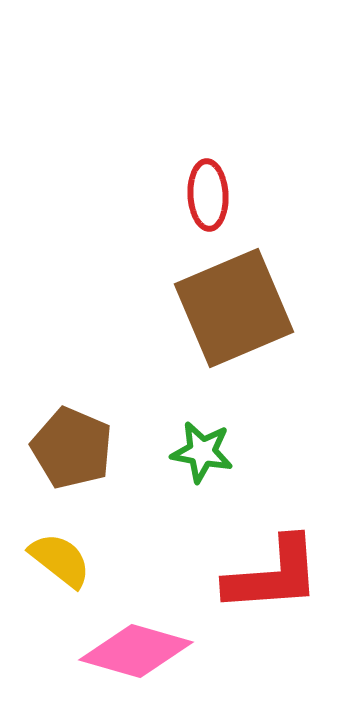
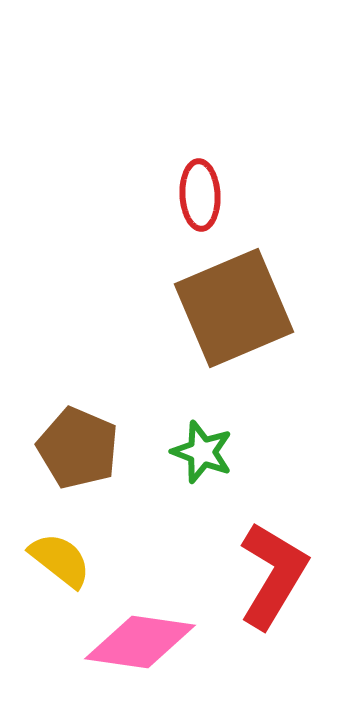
red ellipse: moved 8 px left
brown pentagon: moved 6 px right
green star: rotated 10 degrees clockwise
red L-shape: rotated 55 degrees counterclockwise
pink diamond: moved 4 px right, 9 px up; rotated 8 degrees counterclockwise
